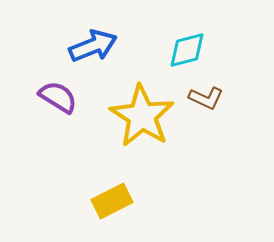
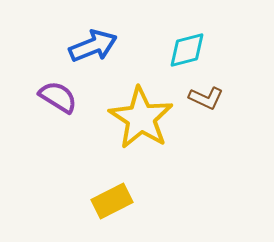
yellow star: moved 1 px left, 2 px down
